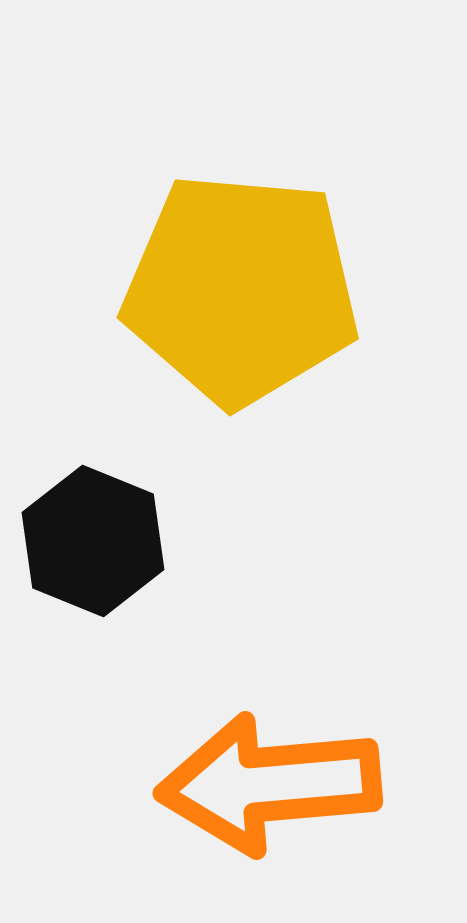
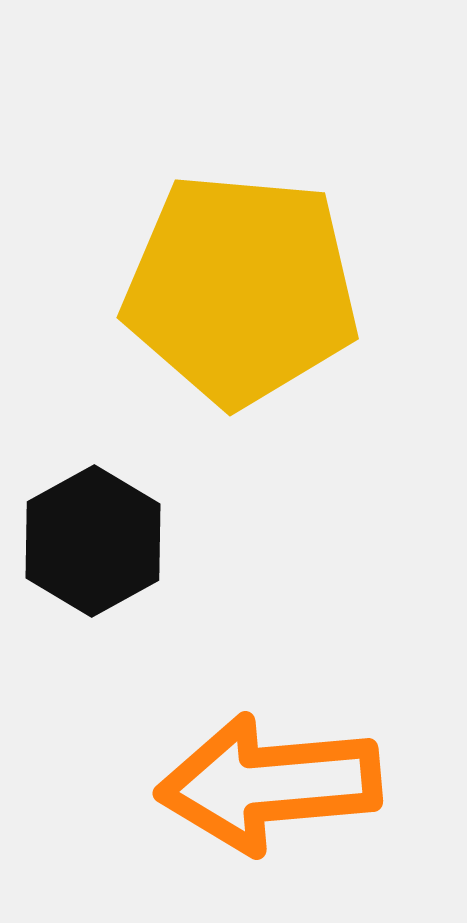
black hexagon: rotated 9 degrees clockwise
